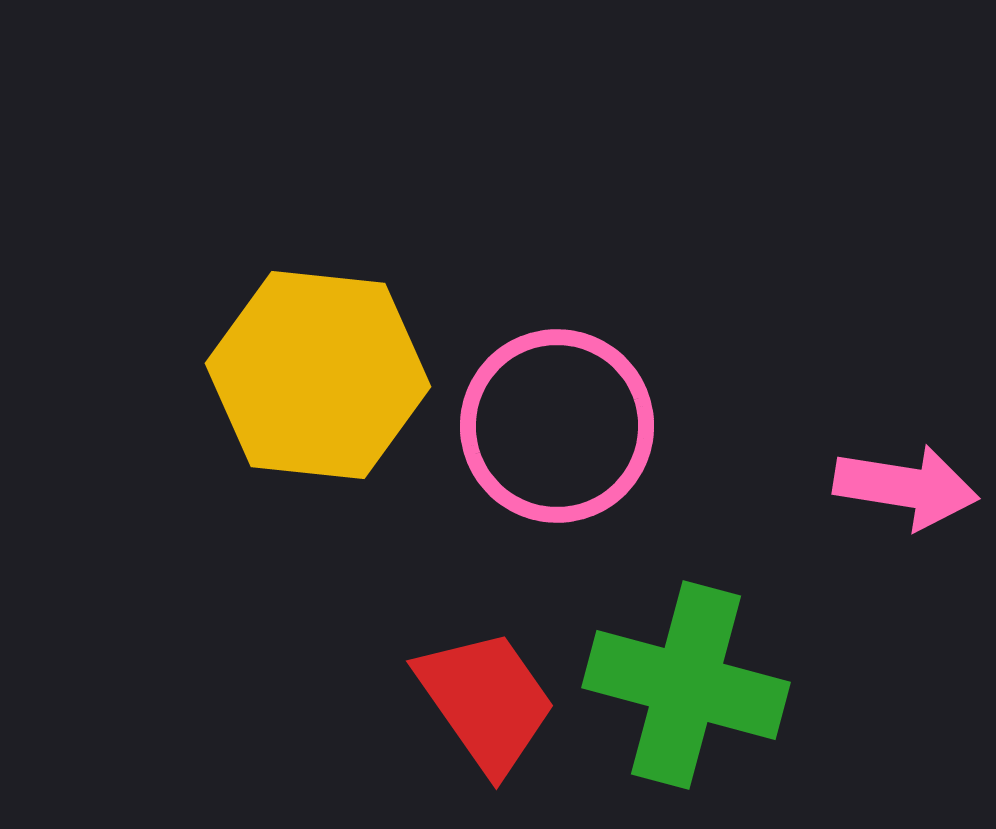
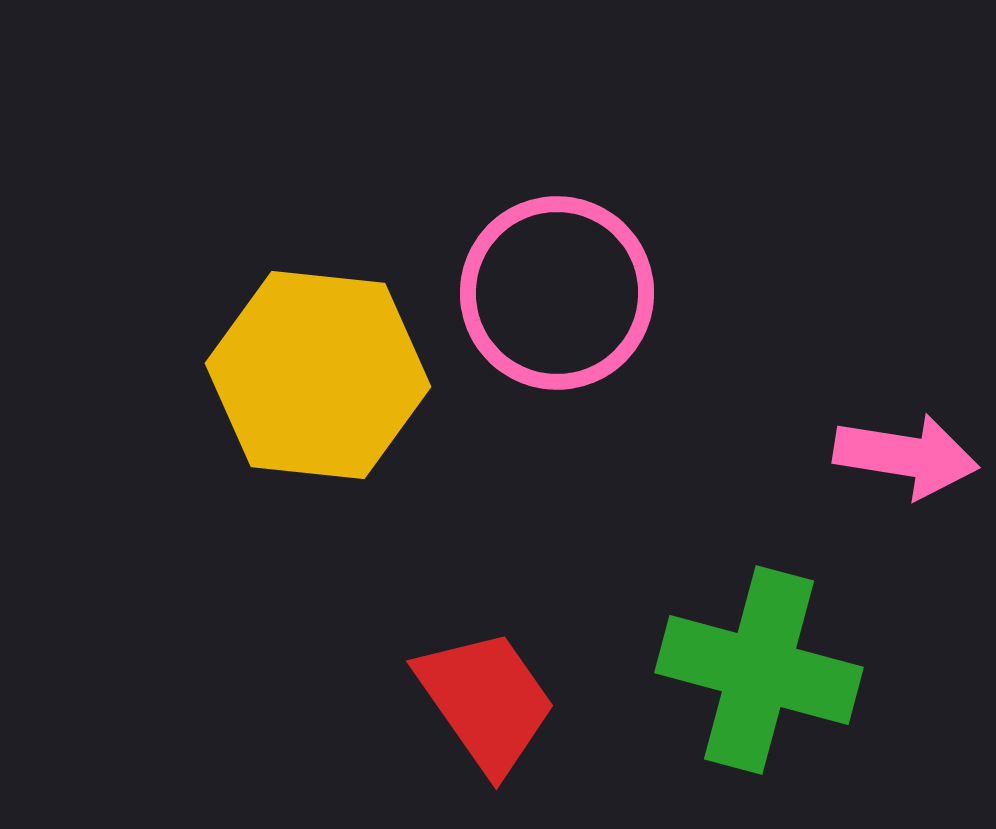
pink circle: moved 133 px up
pink arrow: moved 31 px up
green cross: moved 73 px right, 15 px up
